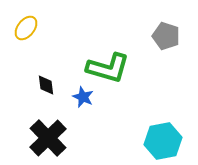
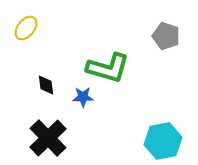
blue star: rotated 25 degrees counterclockwise
